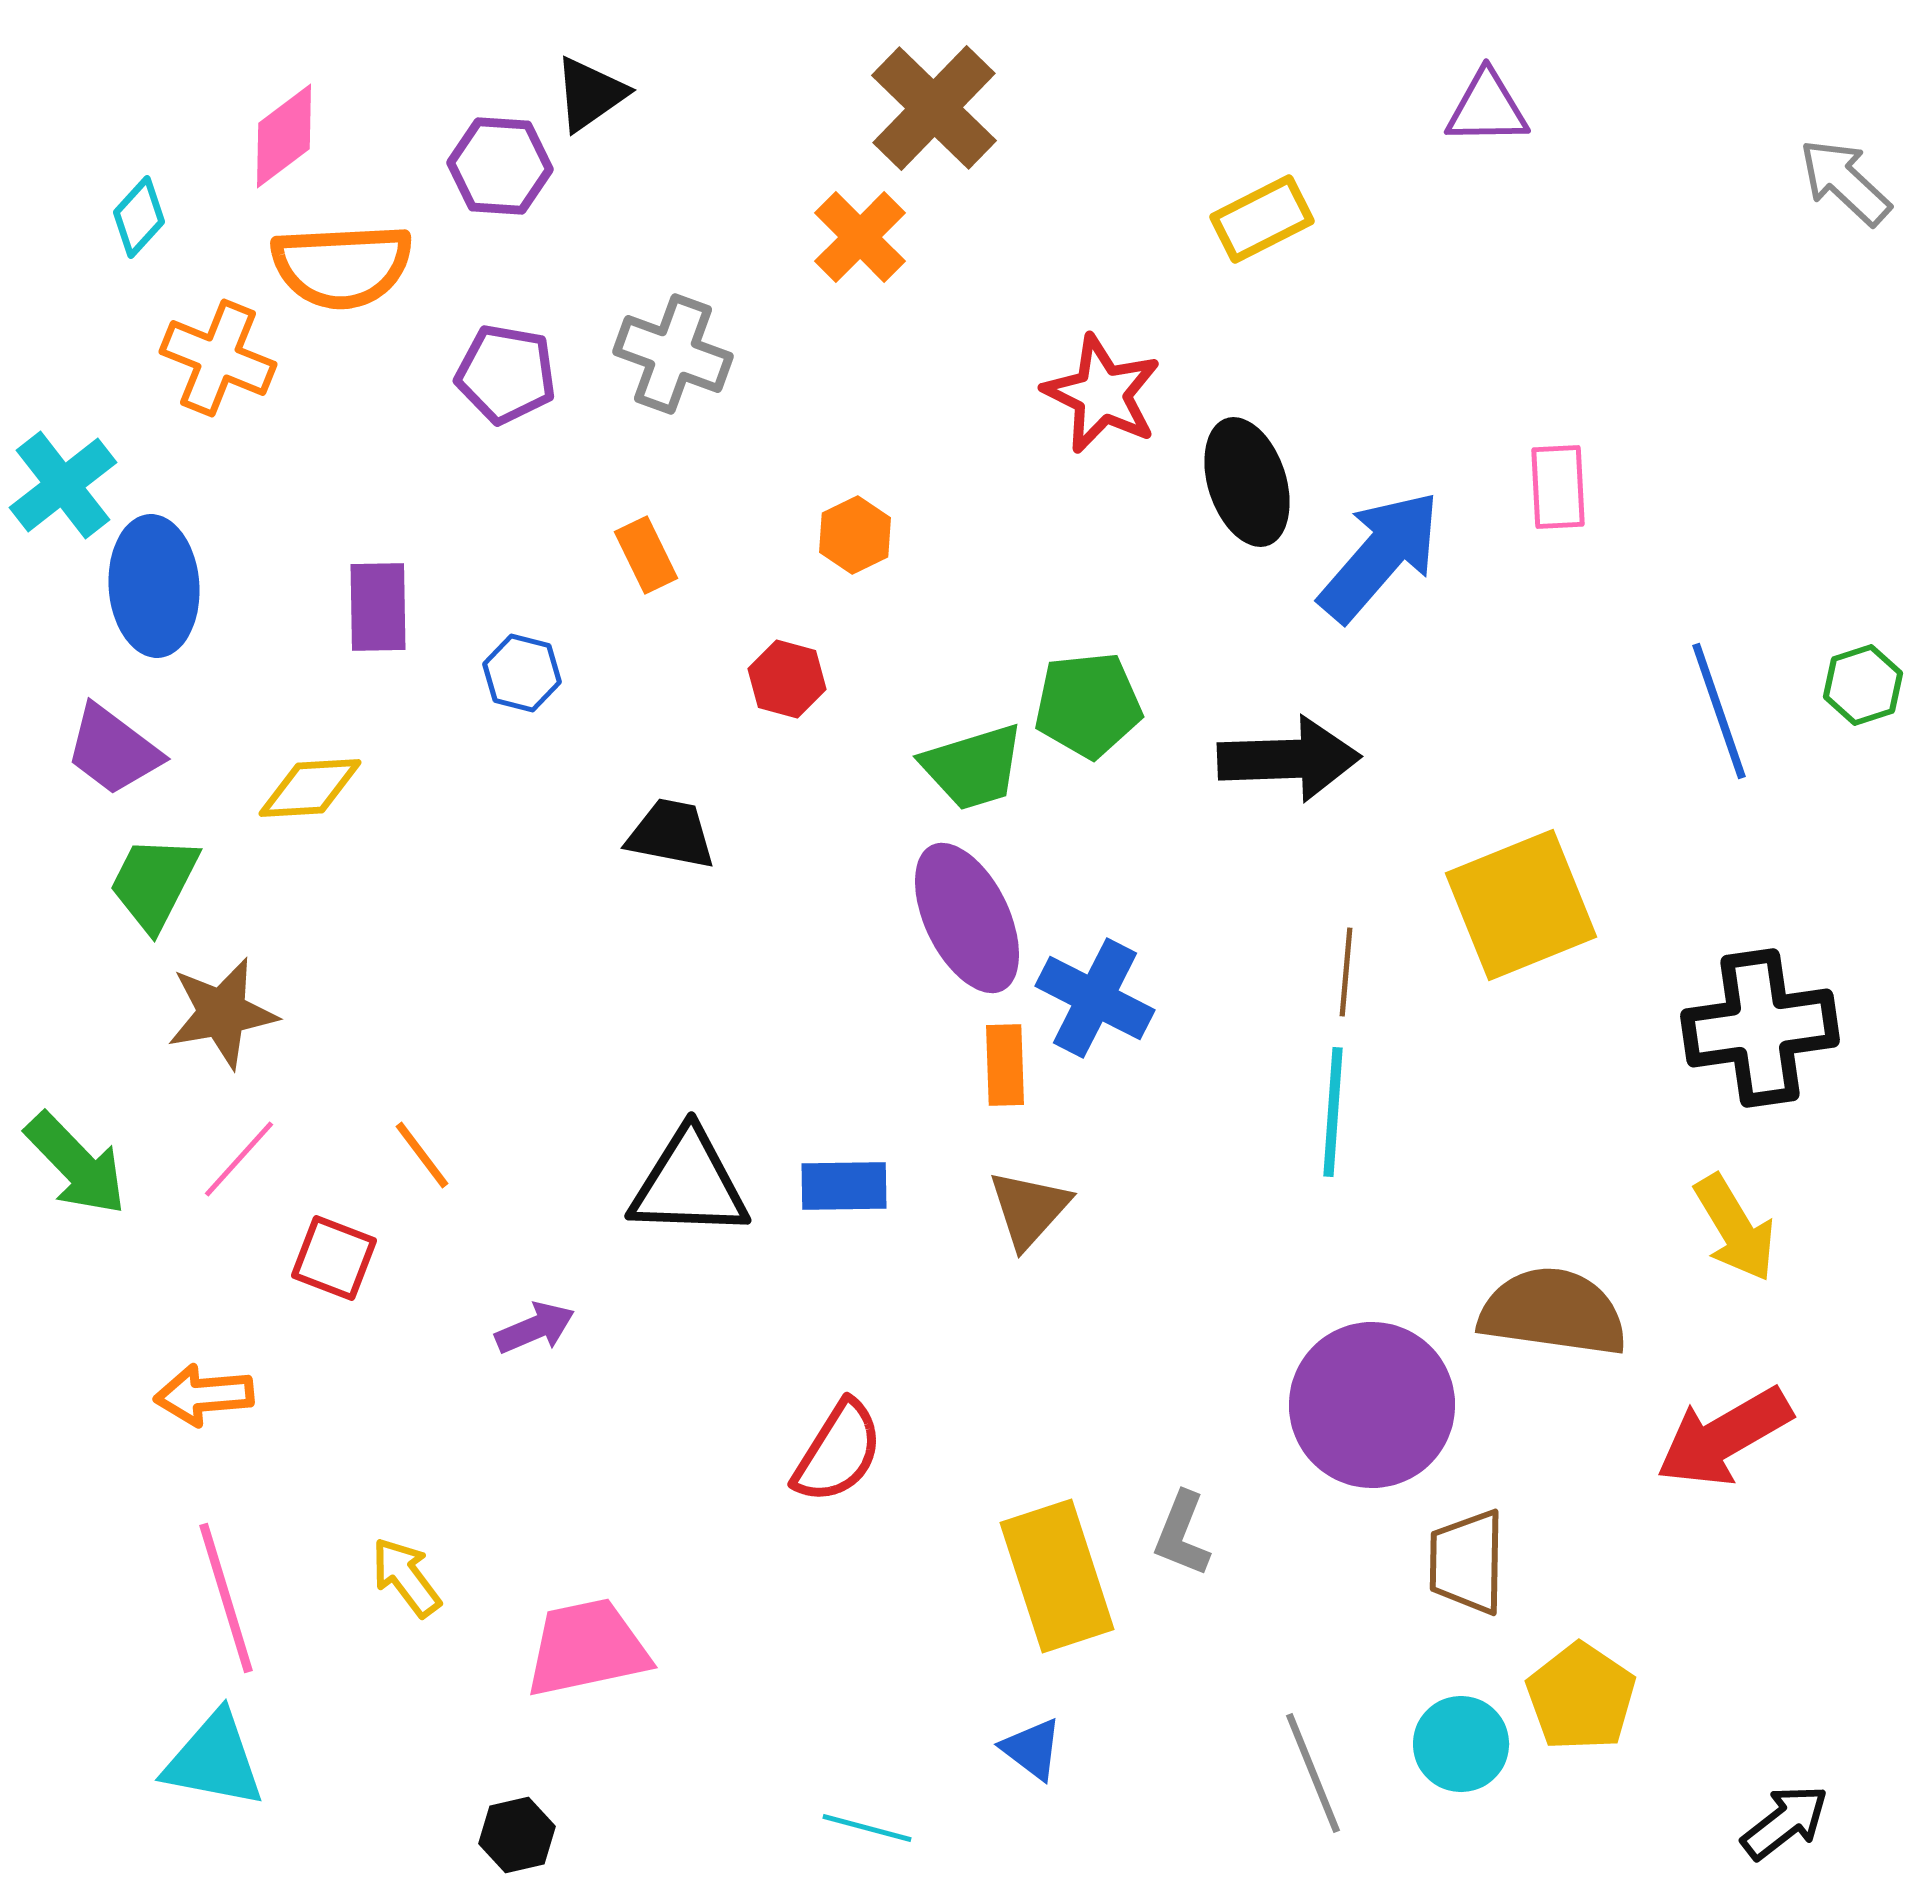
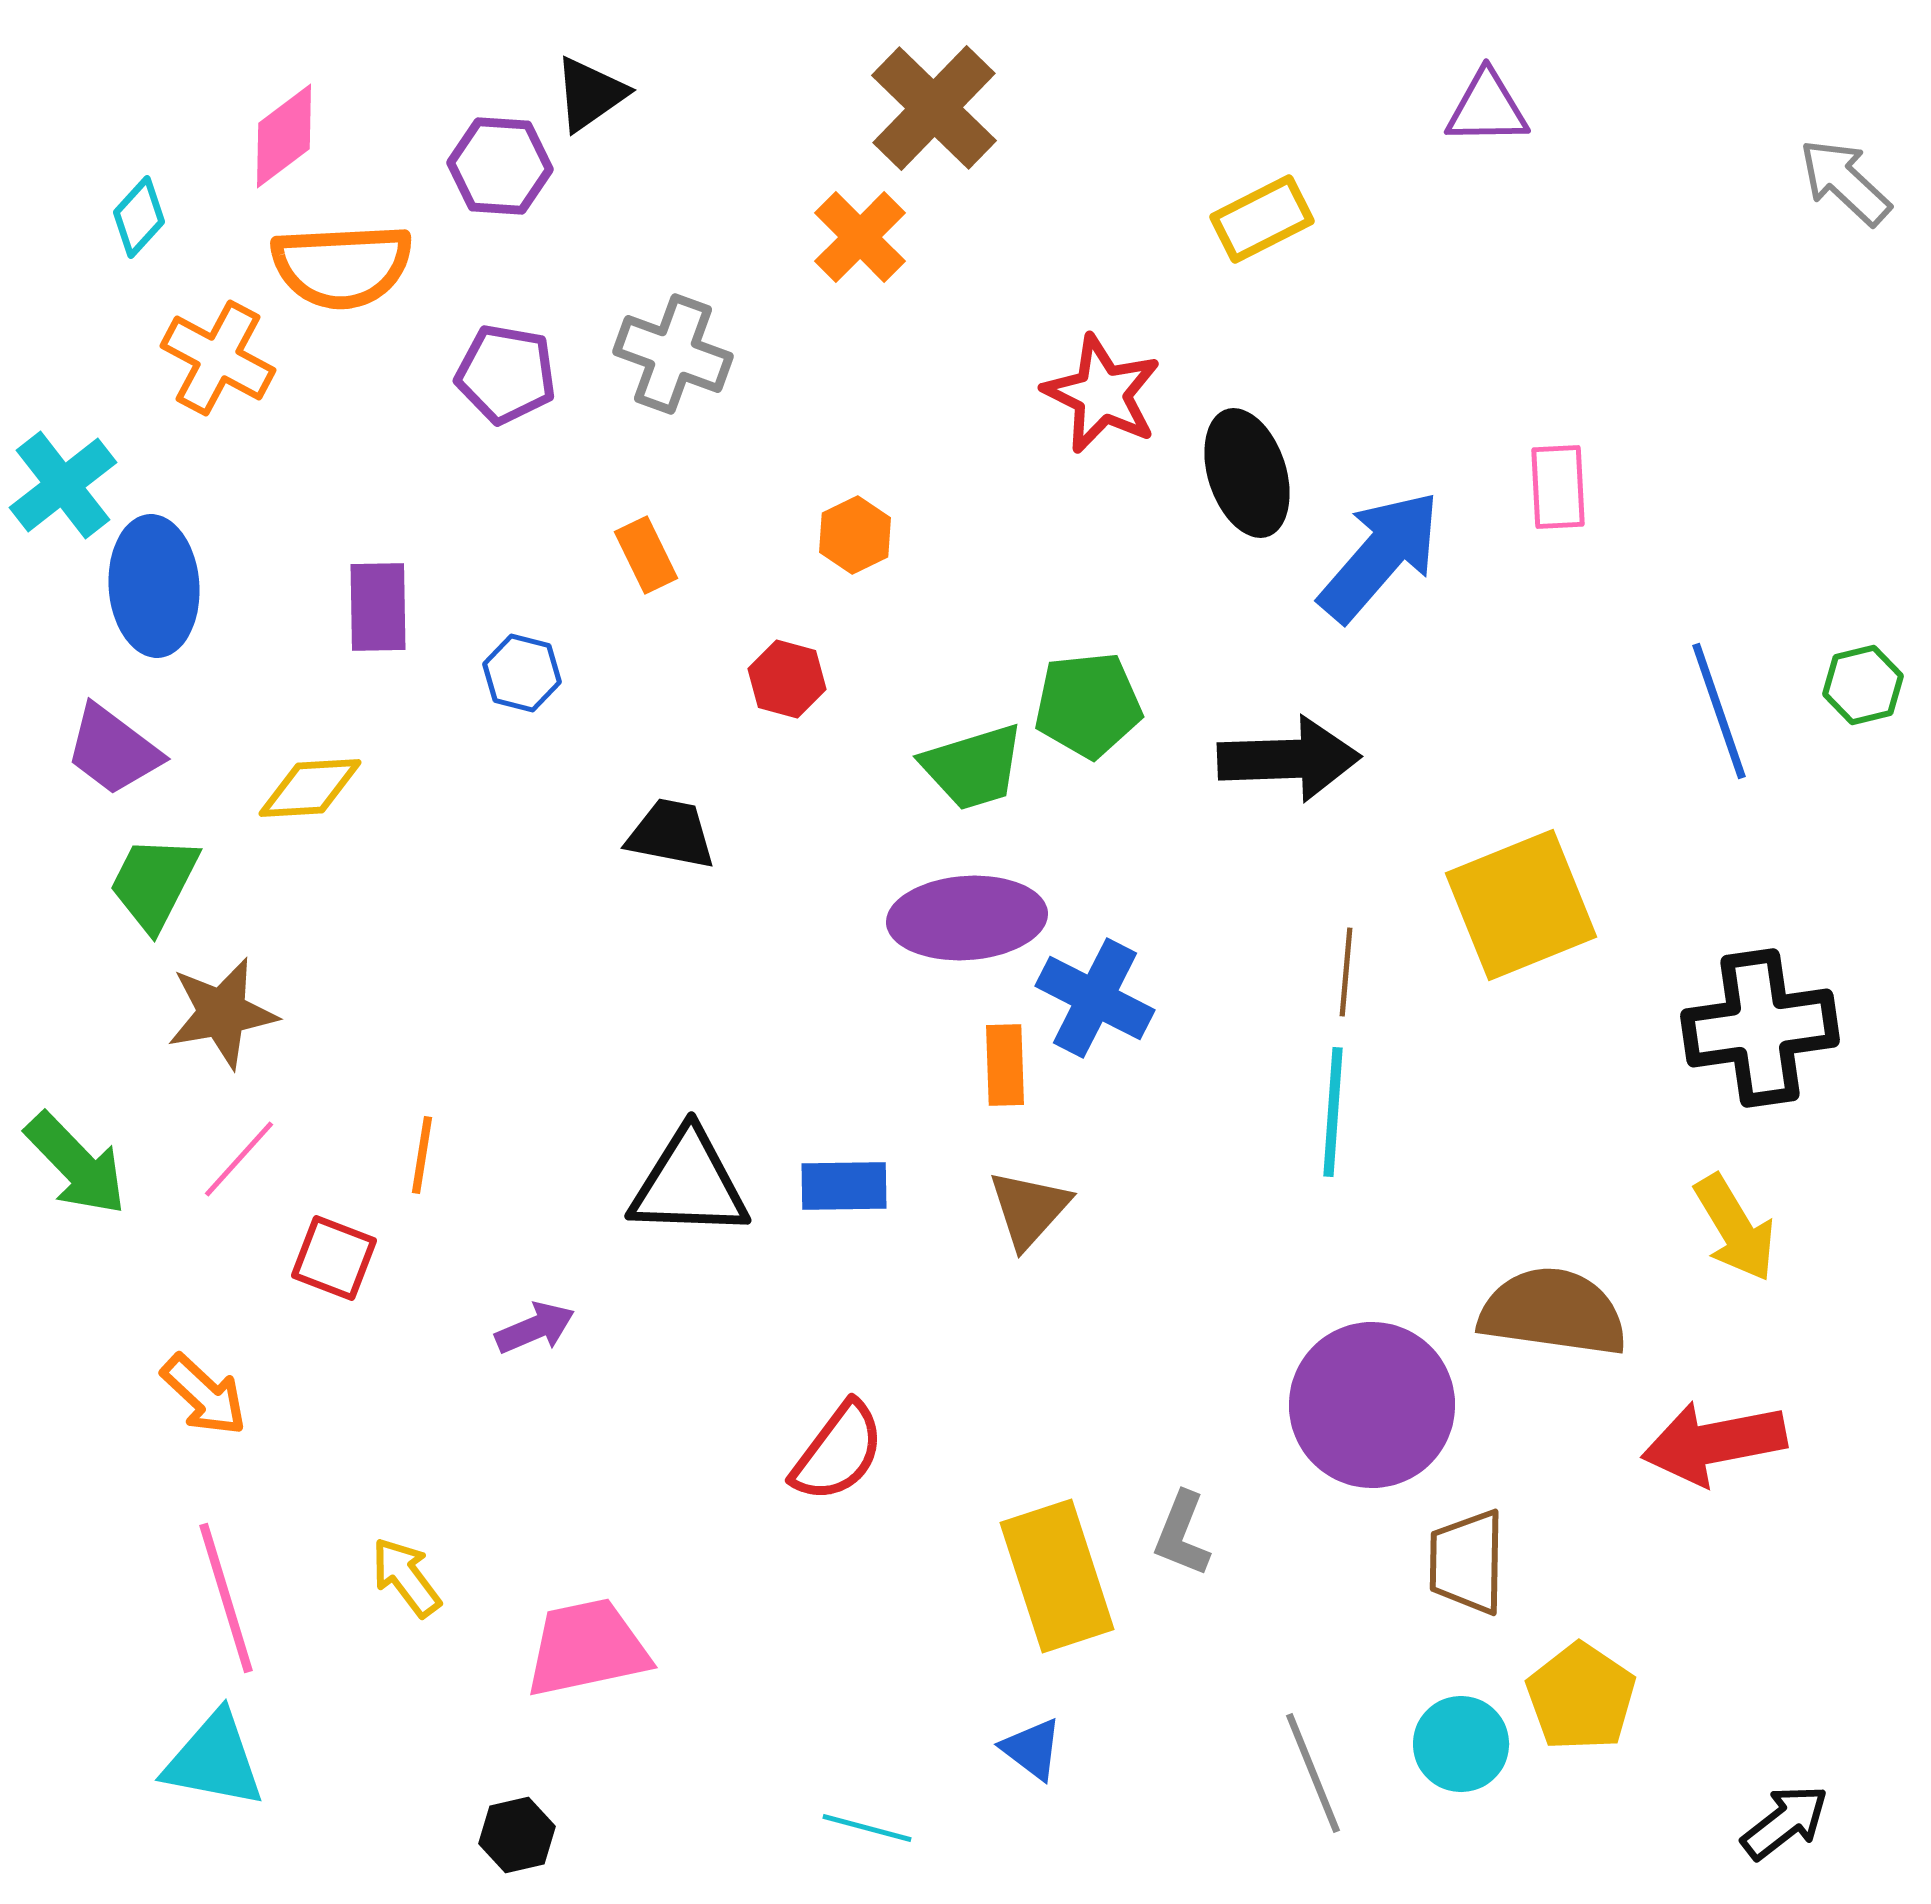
orange cross at (218, 358): rotated 6 degrees clockwise
black ellipse at (1247, 482): moved 9 px up
green hexagon at (1863, 685): rotated 4 degrees clockwise
purple ellipse at (967, 918): rotated 68 degrees counterclockwise
orange line at (422, 1155): rotated 46 degrees clockwise
orange arrow at (204, 1395): rotated 132 degrees counterclockwise
red arrow at (1724, 1437): moved 10 px left, 6 px down; rotated 19 degrees clockwise
red semicircle at (838, 1452): rotated 5 degrees clockwise
